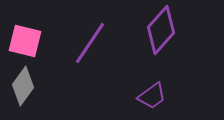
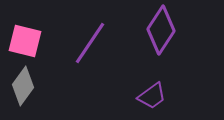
purple diamond: rotated 9 degrees counterclockwise
